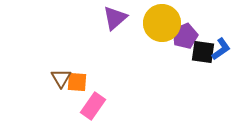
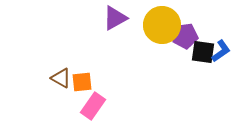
purple triangle: rotated 12 degrees clockwise
yellow circle: moved 2 px down
purple pentagon: rotated 15 degrees clockwise
blue L-shape: moved 2 px down
brown triangle: rotated 30 degrees counterclockwise
orange square: moved 5 px right; rotated 10 degrees counterclockwise
